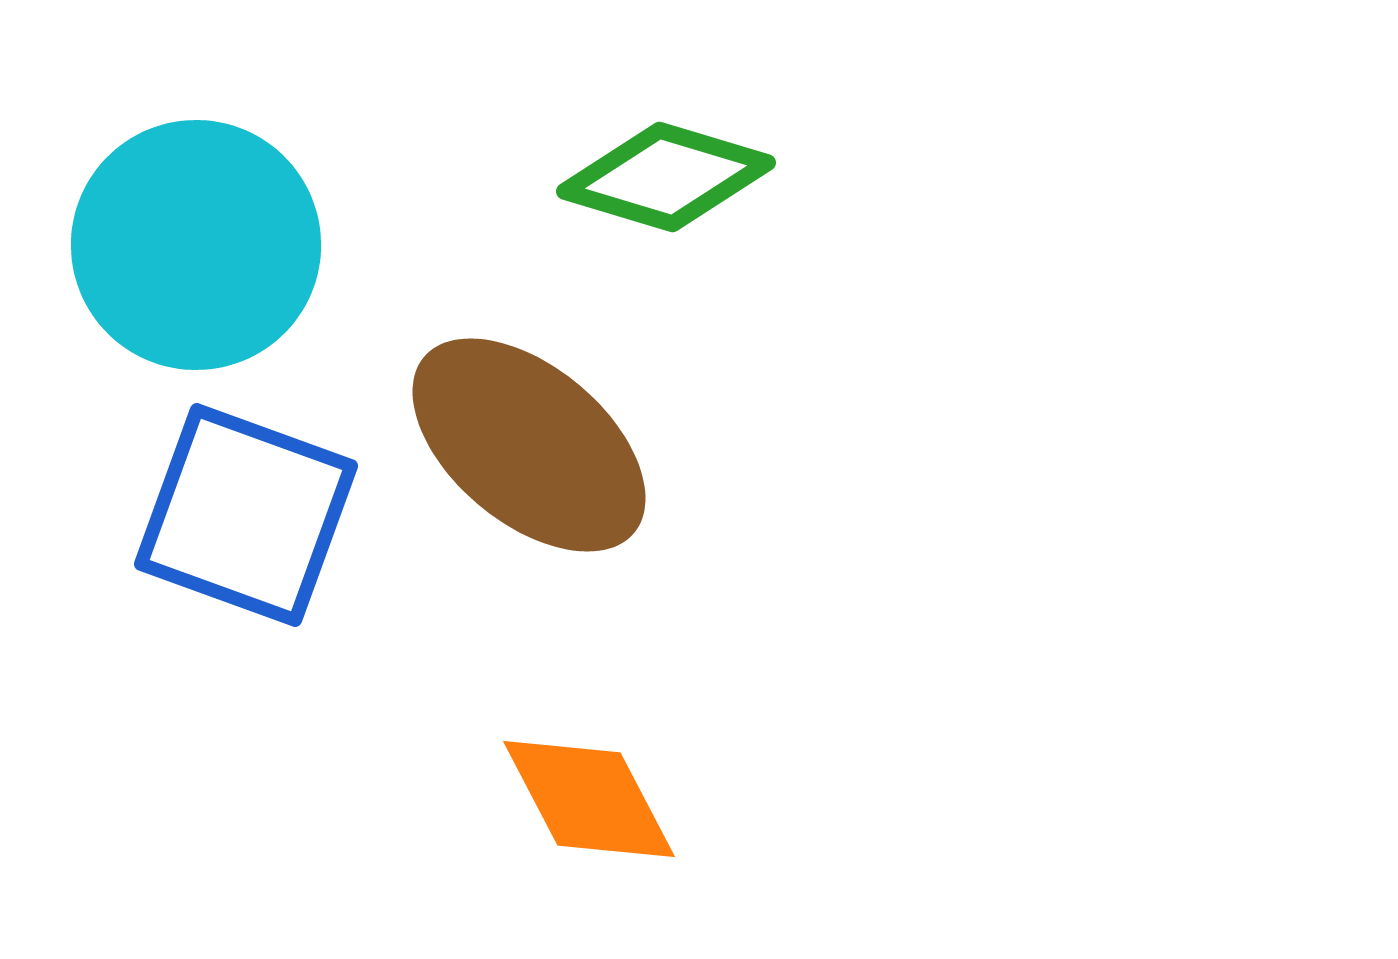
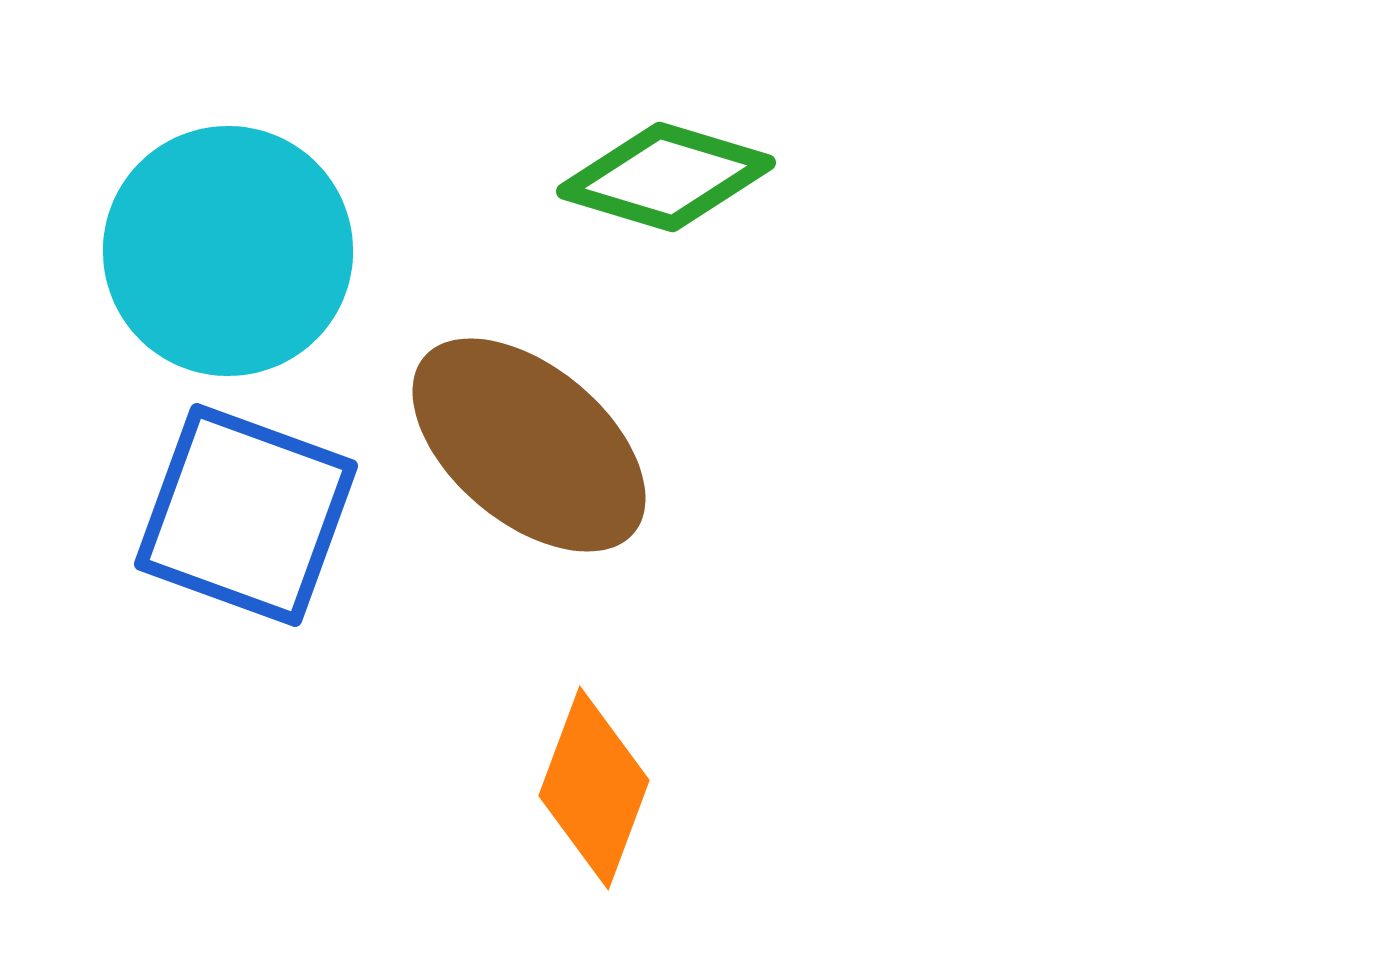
cyan circle: moved 32 px right, 6 px down
orange diamond: moved 5 px right, 11 px up; rotated 48 degrees clockwise
